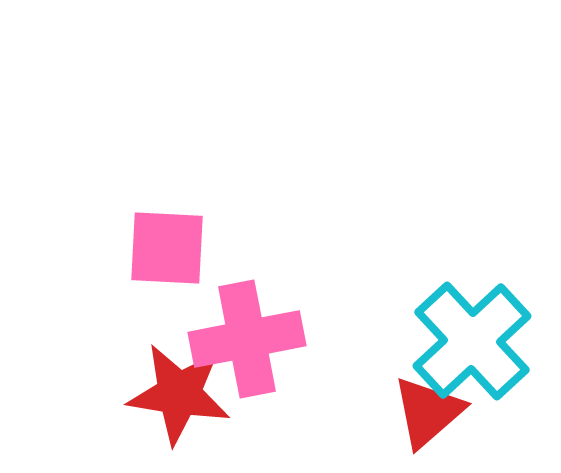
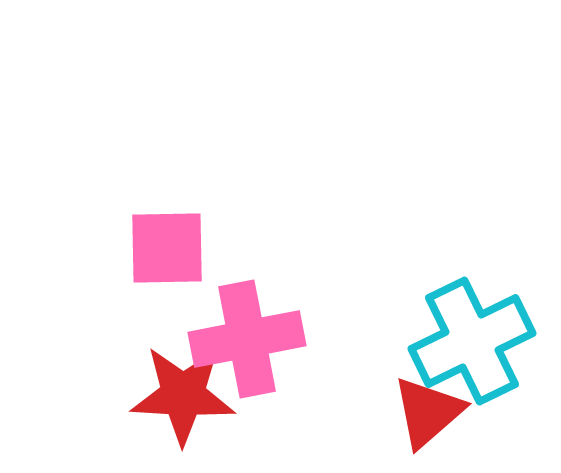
pink square: rotated 4 degrees counterclockwise
cyan cross: rotated 17 degrees clockwise
red star: moved 4 px right, 1 px down; rotated 6 degrees counterclockwise
